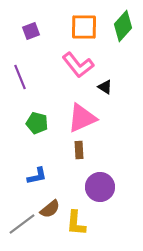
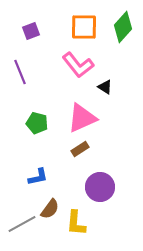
green diamond: moved 1 px down
purple line: moved 5 px up
brown rectangle: moved 1 px right, 1 px up; rotated 60 degrees clockwise
blue L-shape: moved 1 px right, 1 px down
brown semicircle: rotated 15 degrees counterclockwise
gray line: rotated 8 degrees clockwise
